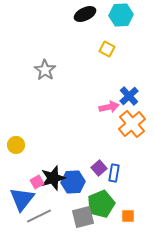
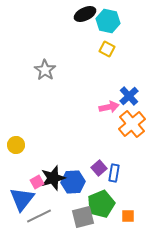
cyan hexagon: moved 13 px left, 6 px down; rotated 15 degrees clockwise
